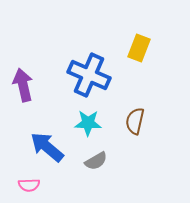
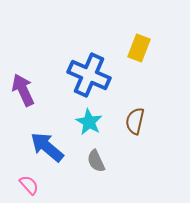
purple arrow: moved 5 px down; rotated 12 degrees counterclockwise
cyan star: moved 1 px right, 1 px up; rotated 28 degrees clockwise
gray semicircle: rotated 95 degrees clockwise
pink semicircle: rotated 130 degrees counterclockwise
